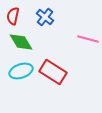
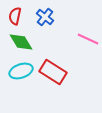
red semicircle: moved 2 px right
pink line: rotated 10 degrees clockwise
